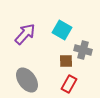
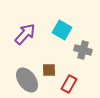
brown square: moved 17 px left, 9 px down
